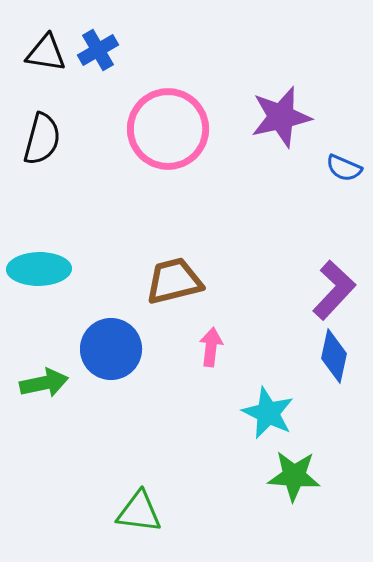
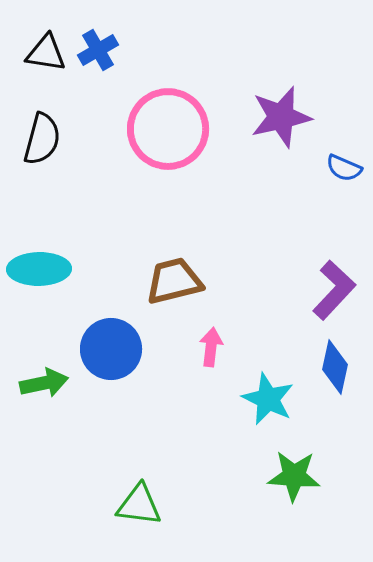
blue diamond: moved 1 px right, 11 px down
cyan star: moved 14 px up
green triangle: moved 7 px up
